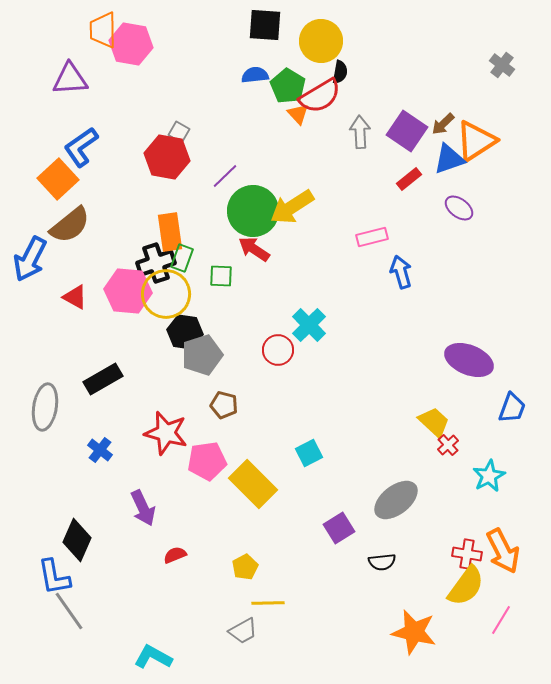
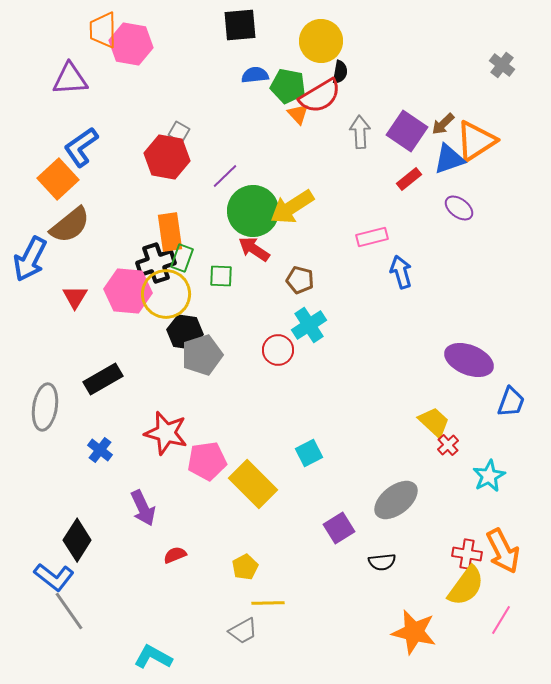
black square at (265, 25): moved 25 px left; rotated 9 degrees counterclockwise
green pentagon at (288, 86): rotated 20 degrees counterclockwise
red triangle at (75, 297): rotated 32 degrees clockwise
cyan cross at (309, 325): rotated 12 degrees clockwise
brown pentagon at (224, 405): moved 76 px right, 125 px up
blue trapezoid at (512, 408): moved 1 px left, 6 px up
black diamond at (77, 540): rotated 9 degrees clockwise
blue L-shape at (54, 577): rotated 42 degrees counterclockwise
